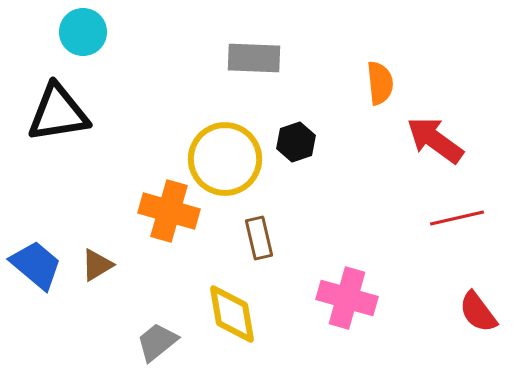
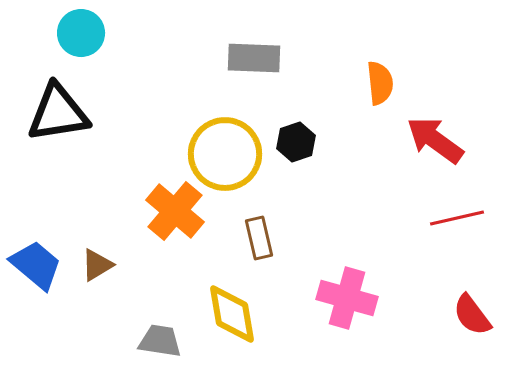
cyan circle: moved 2 px left, 1 px down
yellow circle: moved 5 px up
orange cross: moved 6 px right; rotated 24 degrees clockwise
red semicircle: moved 6 px left, 3 px down
gray trapezoid: moved 3 px right, 1 px up; rotated 48 degrees clockwise
